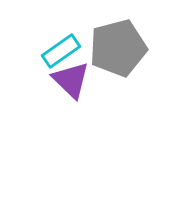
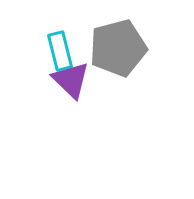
cyan rectangle: moved 1 px left; rotated 69 degrees counterclockwise
